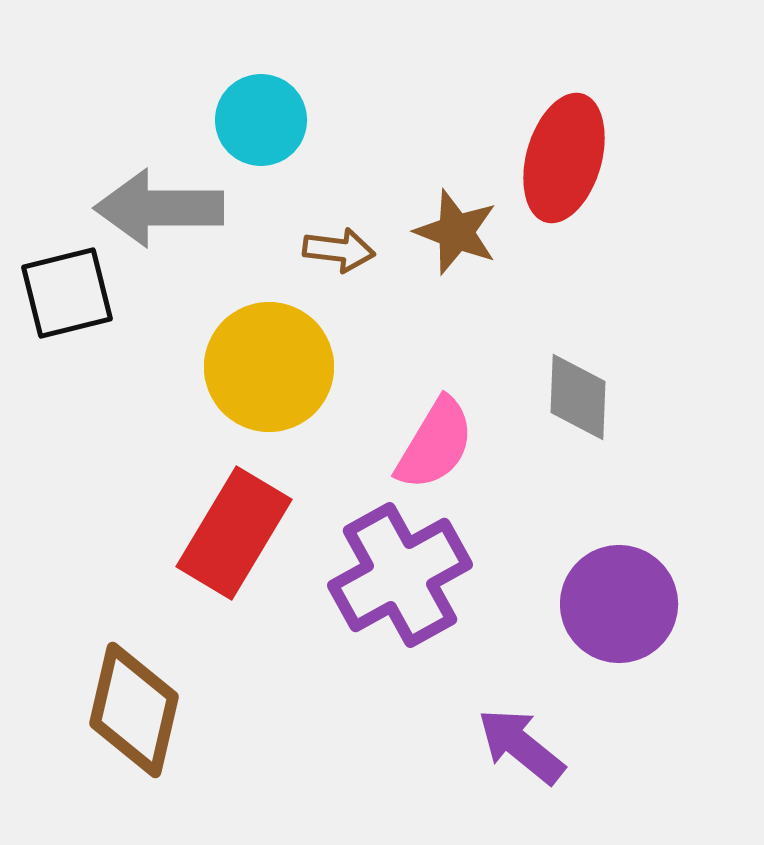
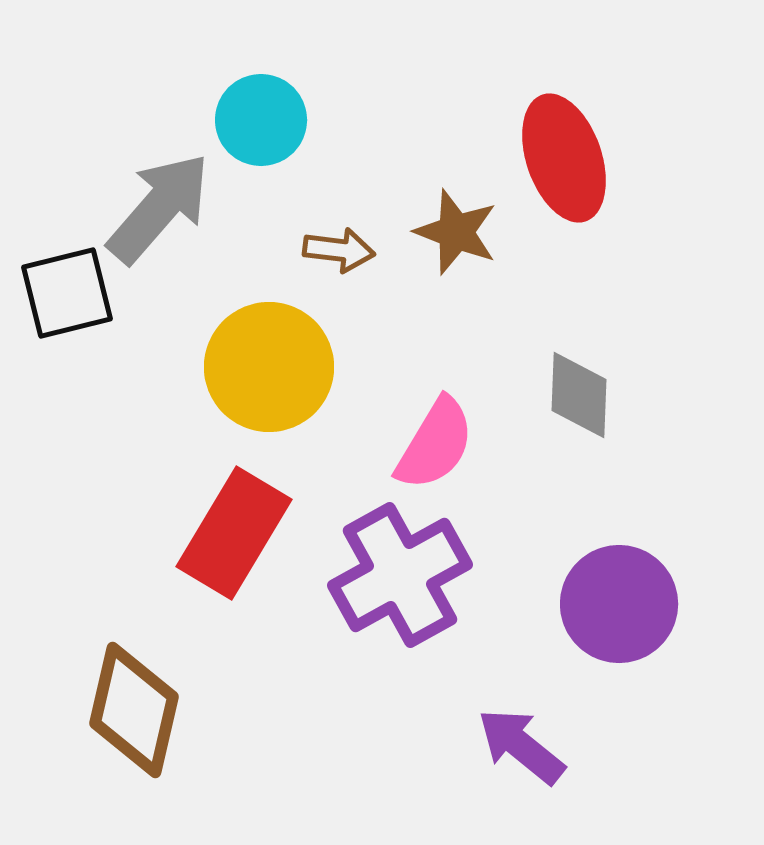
red ellipse: rotated 35 degrees counterclockwise
gray arrow: rotated 131 degrees clockwise
gray diamond: moved 1 px right, 2 px up
